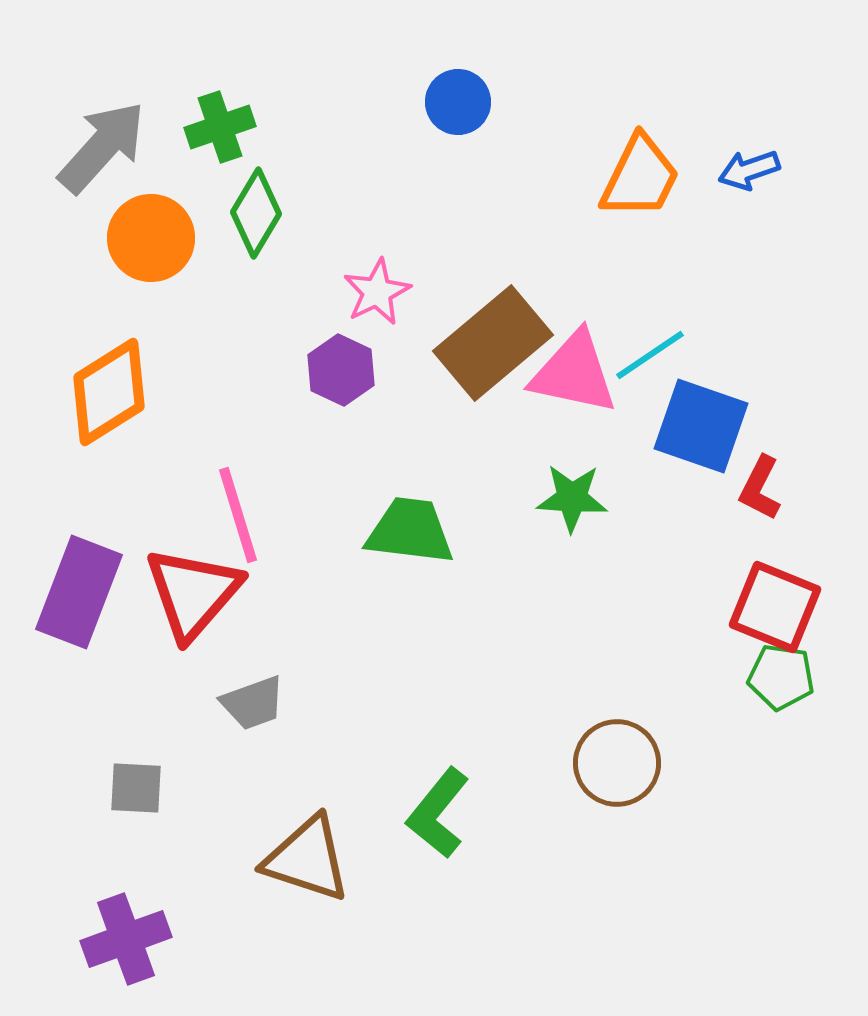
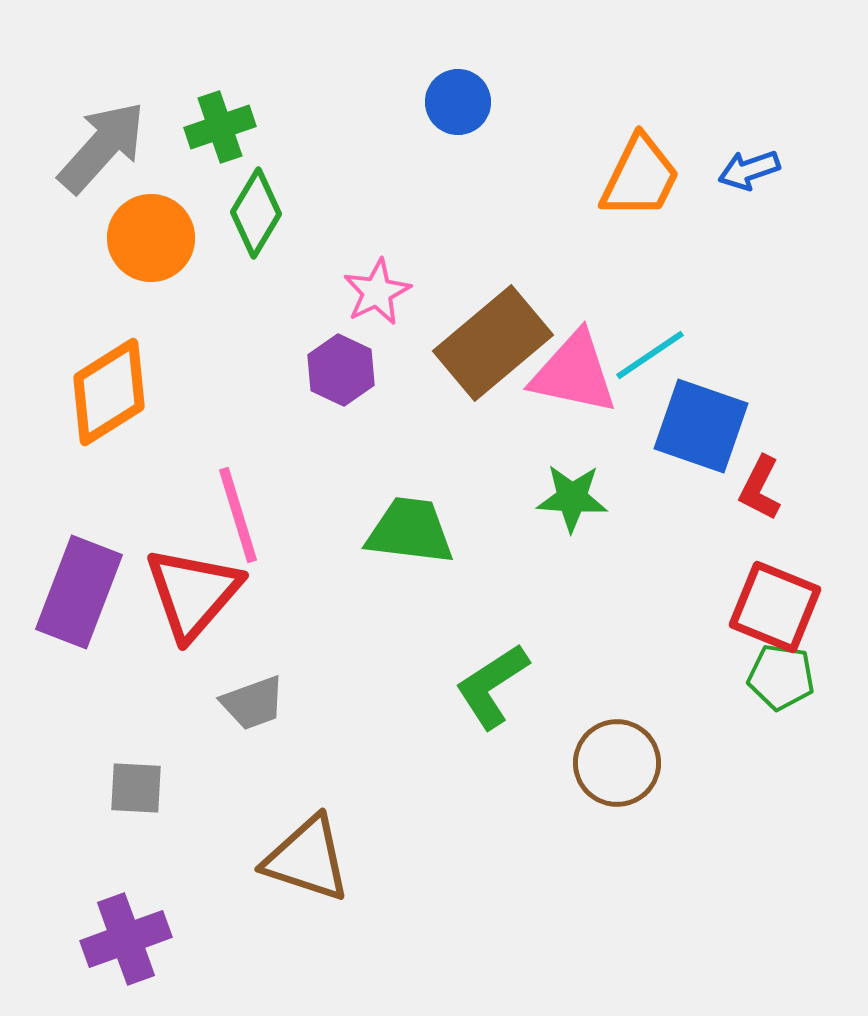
green L-shape: moved 54 px right, 127 px up; rotated 18 degrees clockwise
